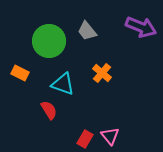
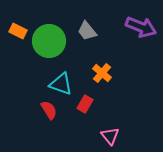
orange rectangle: moved 2 px left, 42 px up
cyan triangle: moved 2 px left
red rectangle: moved 35 px up
